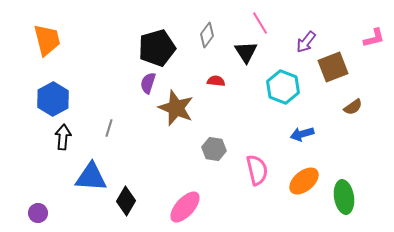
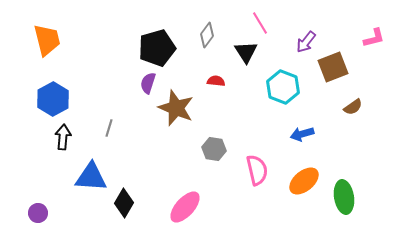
black diamond: moved 2 px left, 2 px down
